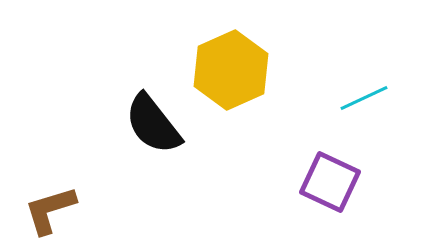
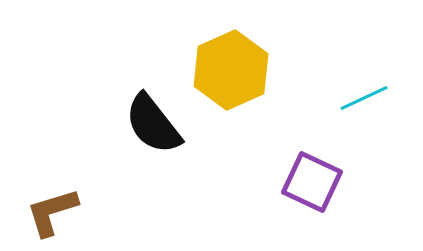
purple square: moved 18 px left
brown L-shape: moved 2 px right, 2 px down
